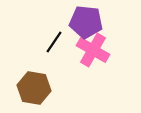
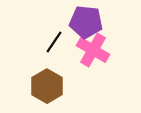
brown hexagon: moved 13 px right, 2 px up; rotated 20 degrees clockwise
